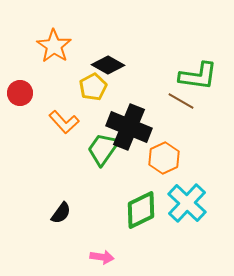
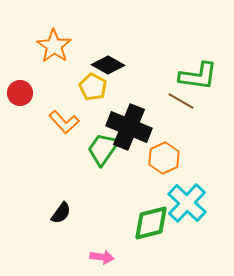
yellow pentagon: rotated 16 degrees counterclockwise
green diamond: moved 10 px right, 13 px down; rotated 12 degrees clockwise
